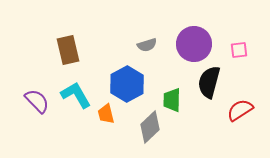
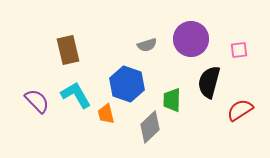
purple circle: moved 3 px left, 5 px up
blue hexagon: rotated 12 degrees counterclockwise
